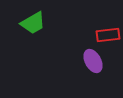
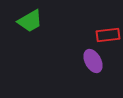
green trapezoid: moved 3 px left, 2 px up
